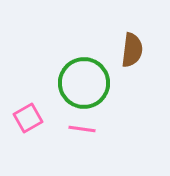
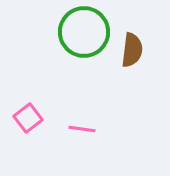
green circle: moved 51 px up
pink square: rotated 8 degrees counterclockwise
